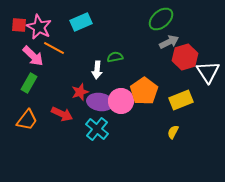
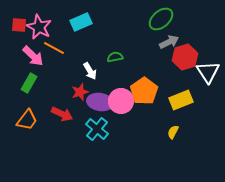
white arrow: moved 7 px left, 1 px down; rotated 36 degrees counterclockwise
